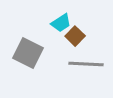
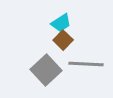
brown square: moved 12 px left, 4 px down
gray square: moved 18 px right, 17 px down; rotated 20 degrees clockwise
